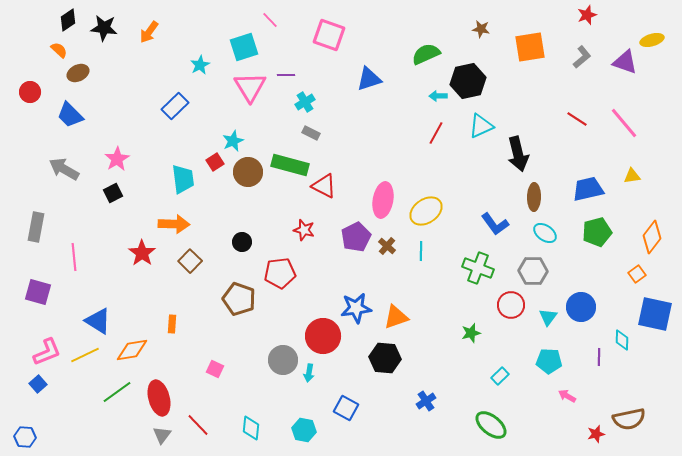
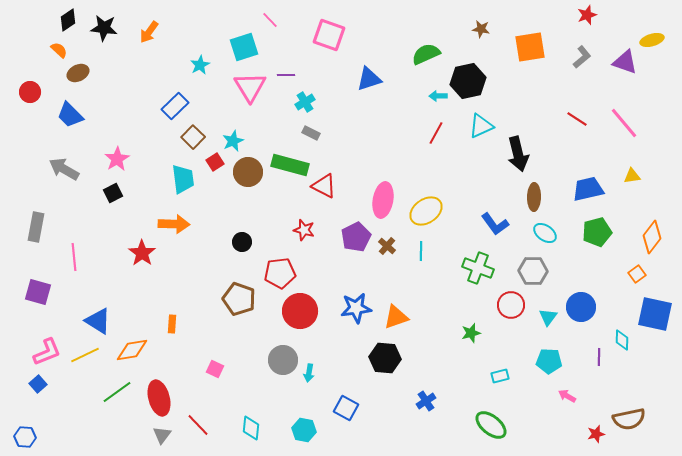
brown square at (190, 261): moved 3 px right, 124 px up
red circle at (323, 336): moved 23 px left, 25 px up
cyan rectangle at (500, 376): rotated 30 degrees clockwise
